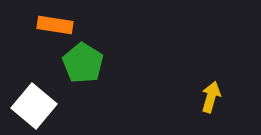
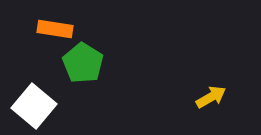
orange rectangle: moved 4 px down
yellow arrow: rotated 44 degrees clockwise
